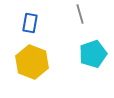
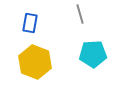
cyan pentagon: rotated 16 degrees clockwise
yellow hexagon: moved 3 px right
